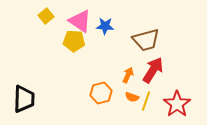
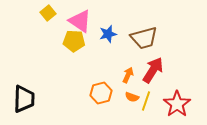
yellow square: moved 2 px right, 3 px up
blue star: moved 3 px right, 8 px down; rotated 18 degrees counterclockwise
brown trapezoid: moved 2 px left, 2 px up
